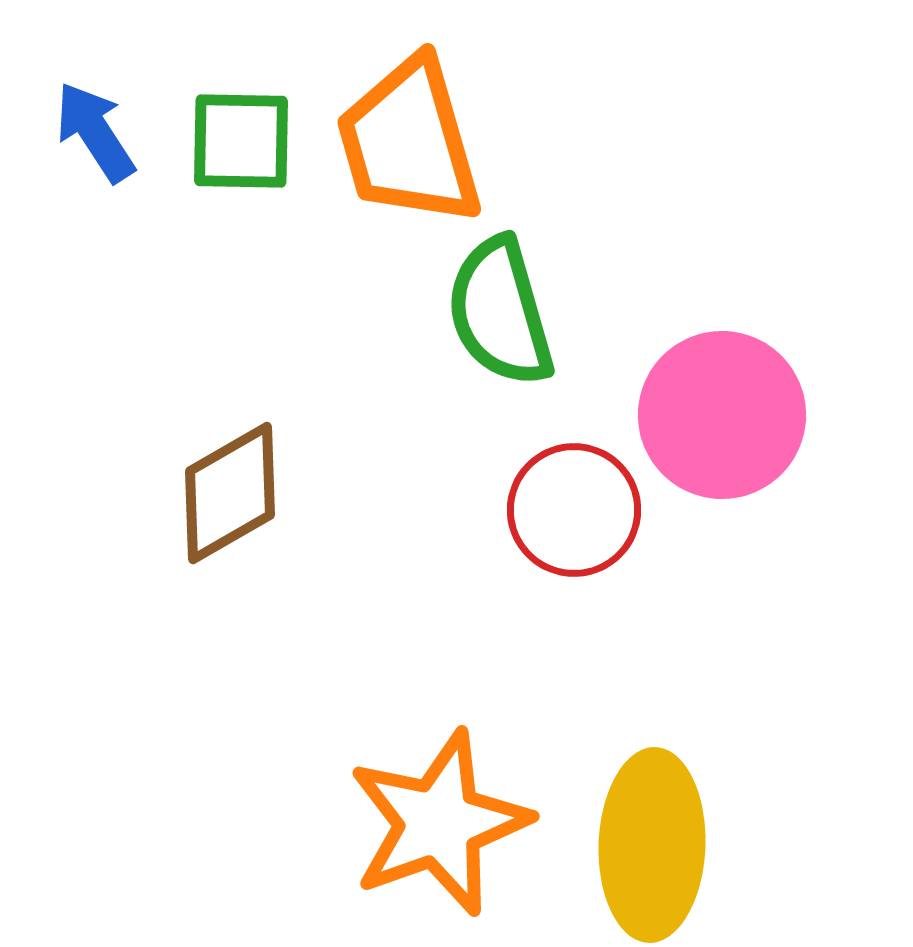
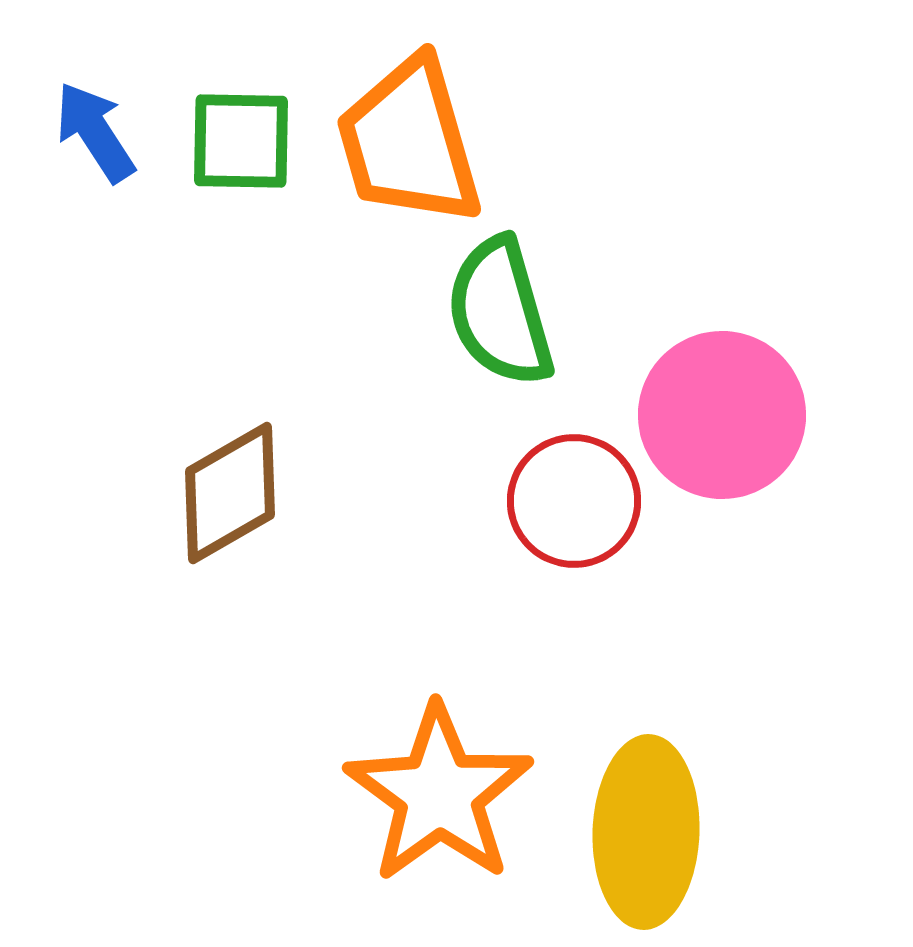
red circle: moved 9 px up
orange star: moved 29 px up; rotated 16 degrees counterclockwise
yellow ellipse: moved 6 px left, 13 px up
